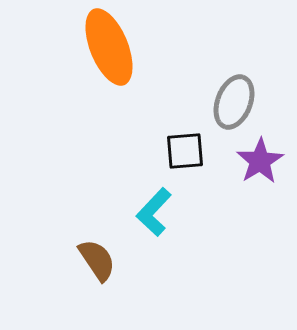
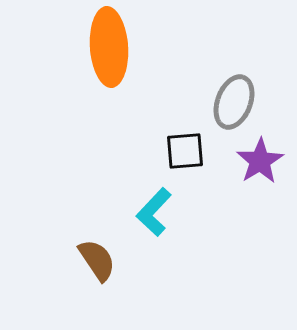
orange ellipse: rotated 18 degrees clockwise
